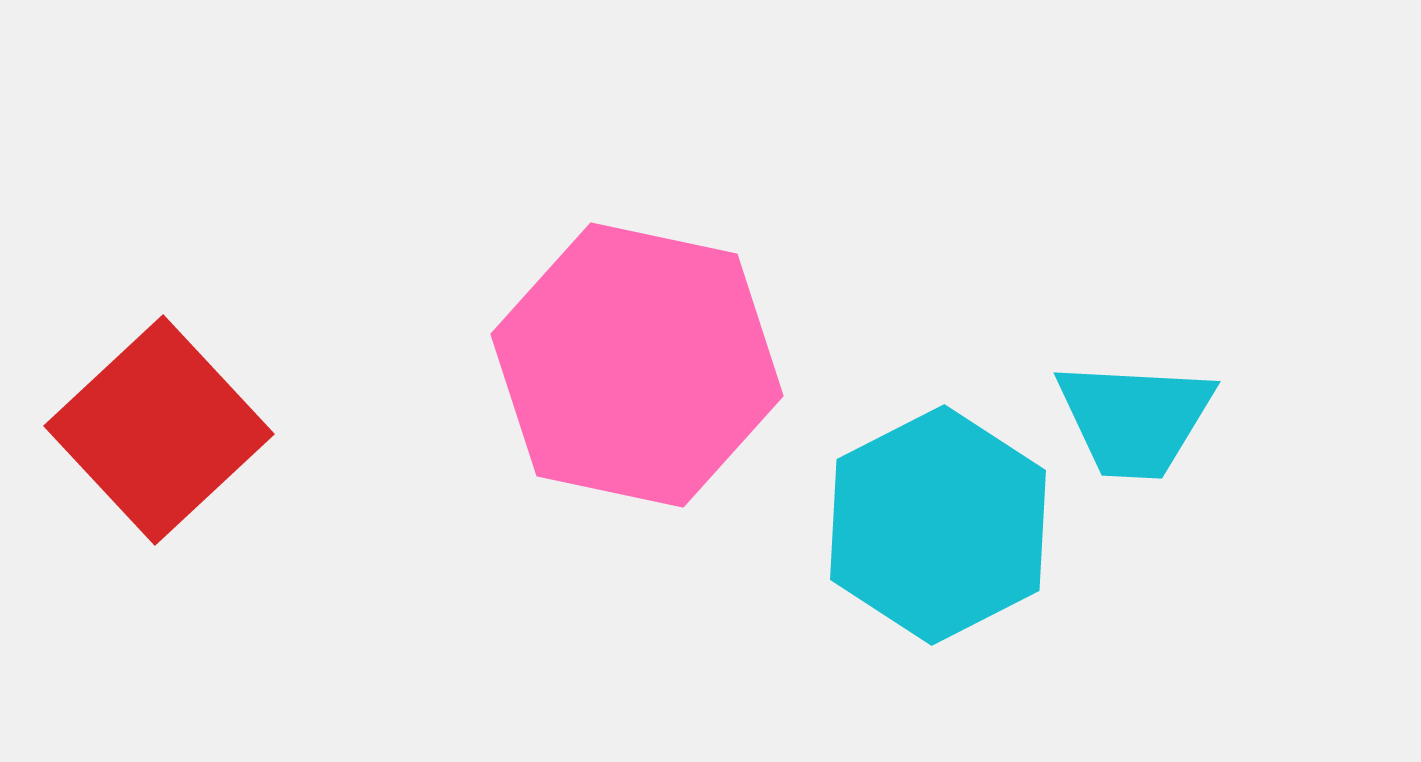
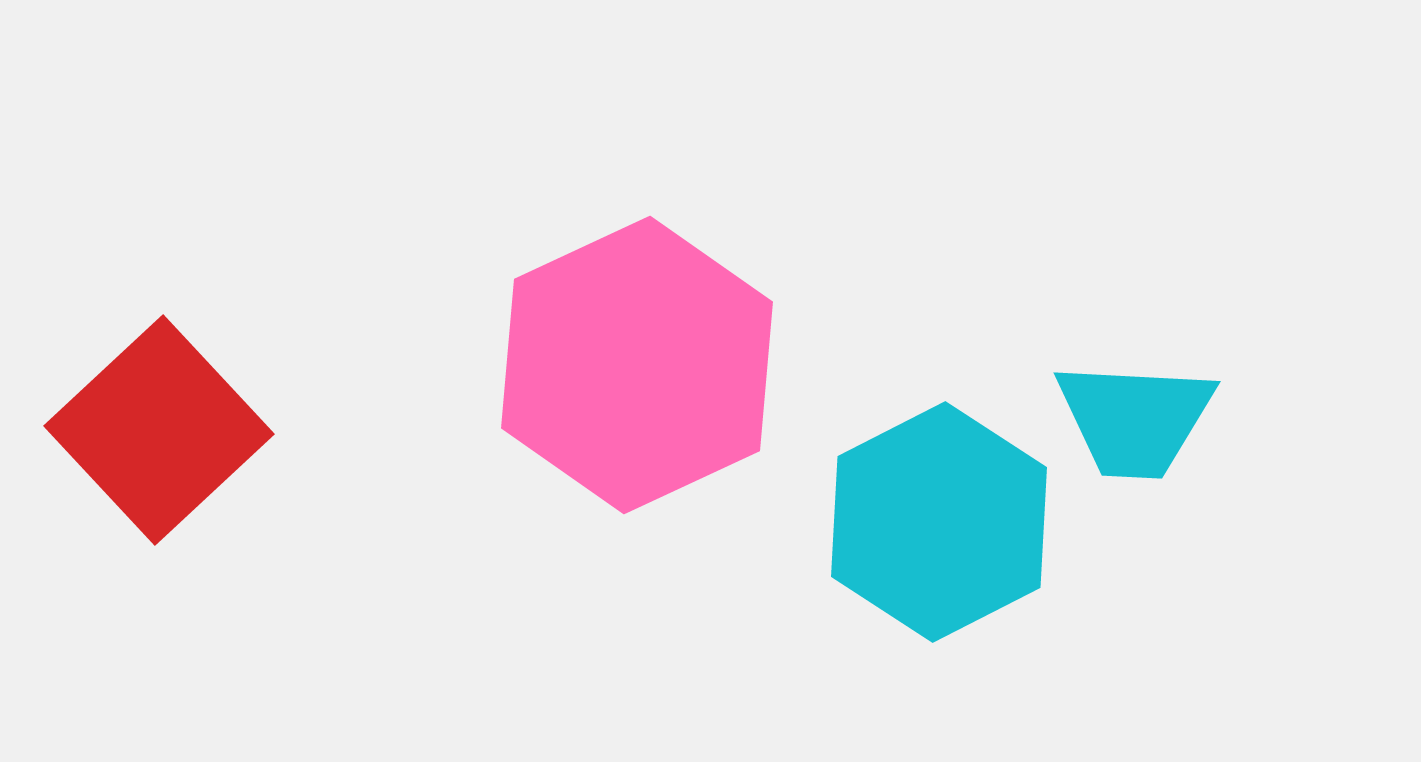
pink hexagon: rotated 23 degrees clockwise
cyan hexagon: moved 1 px right, 3 px up
